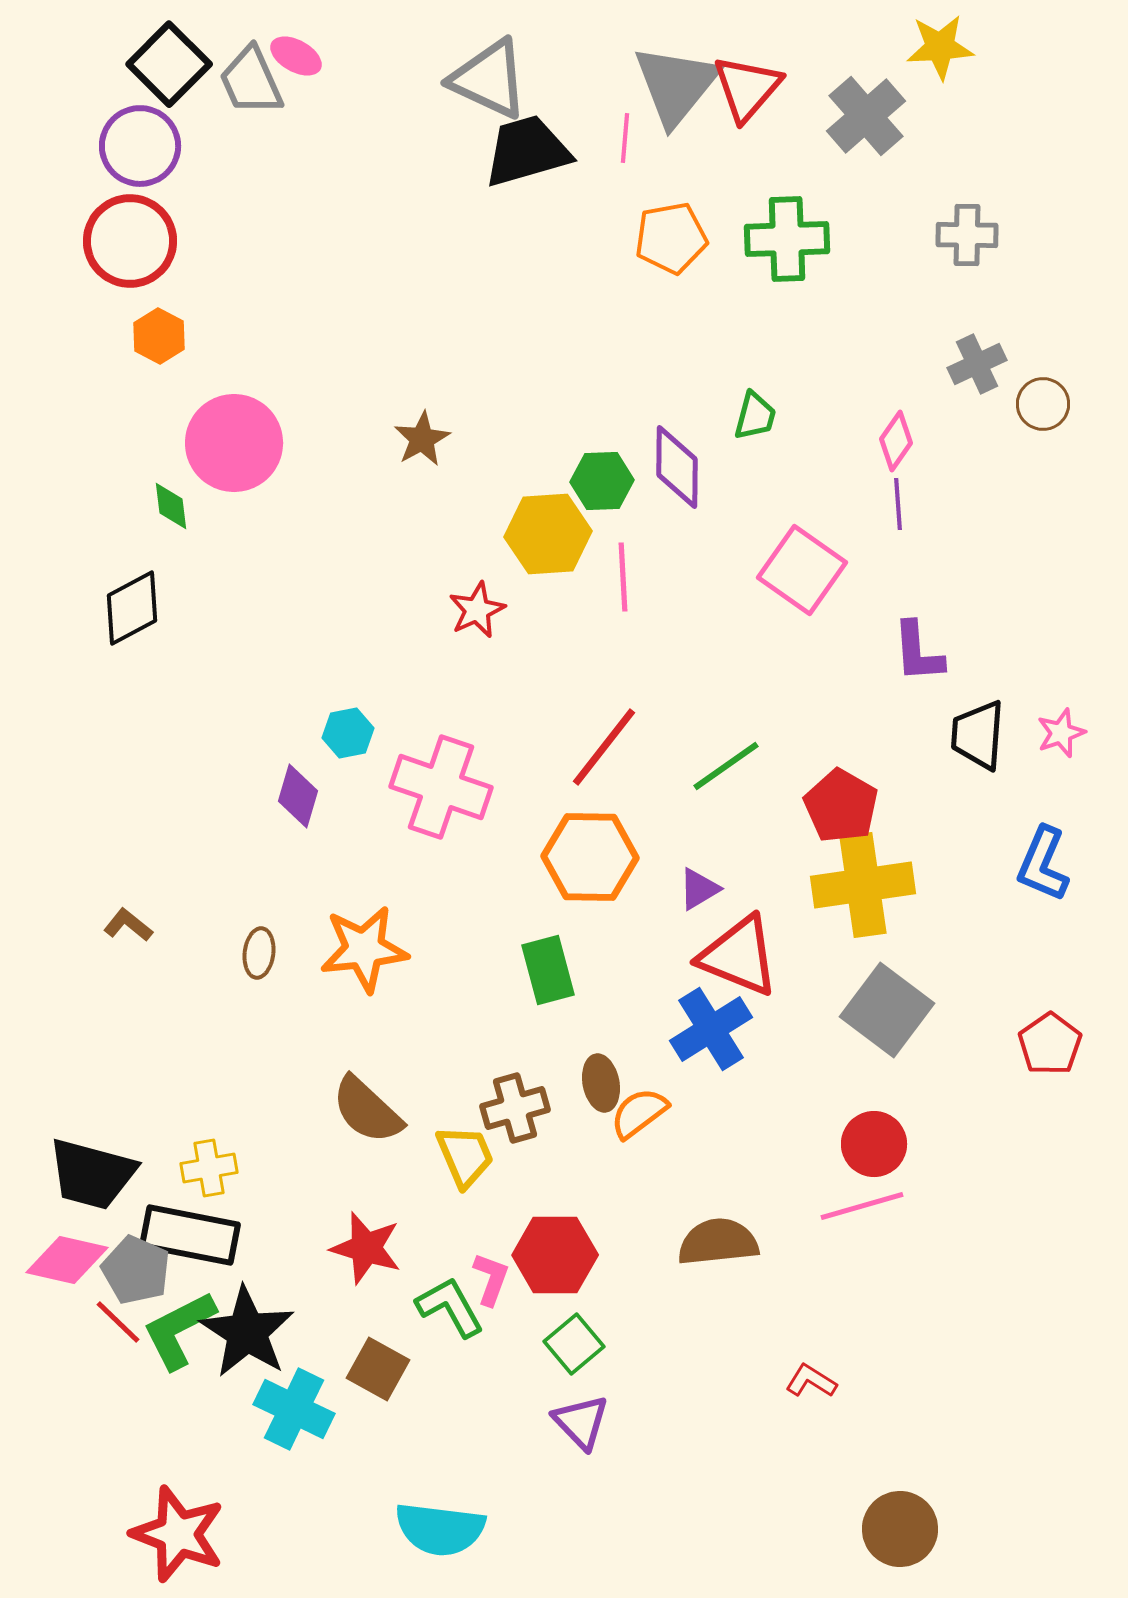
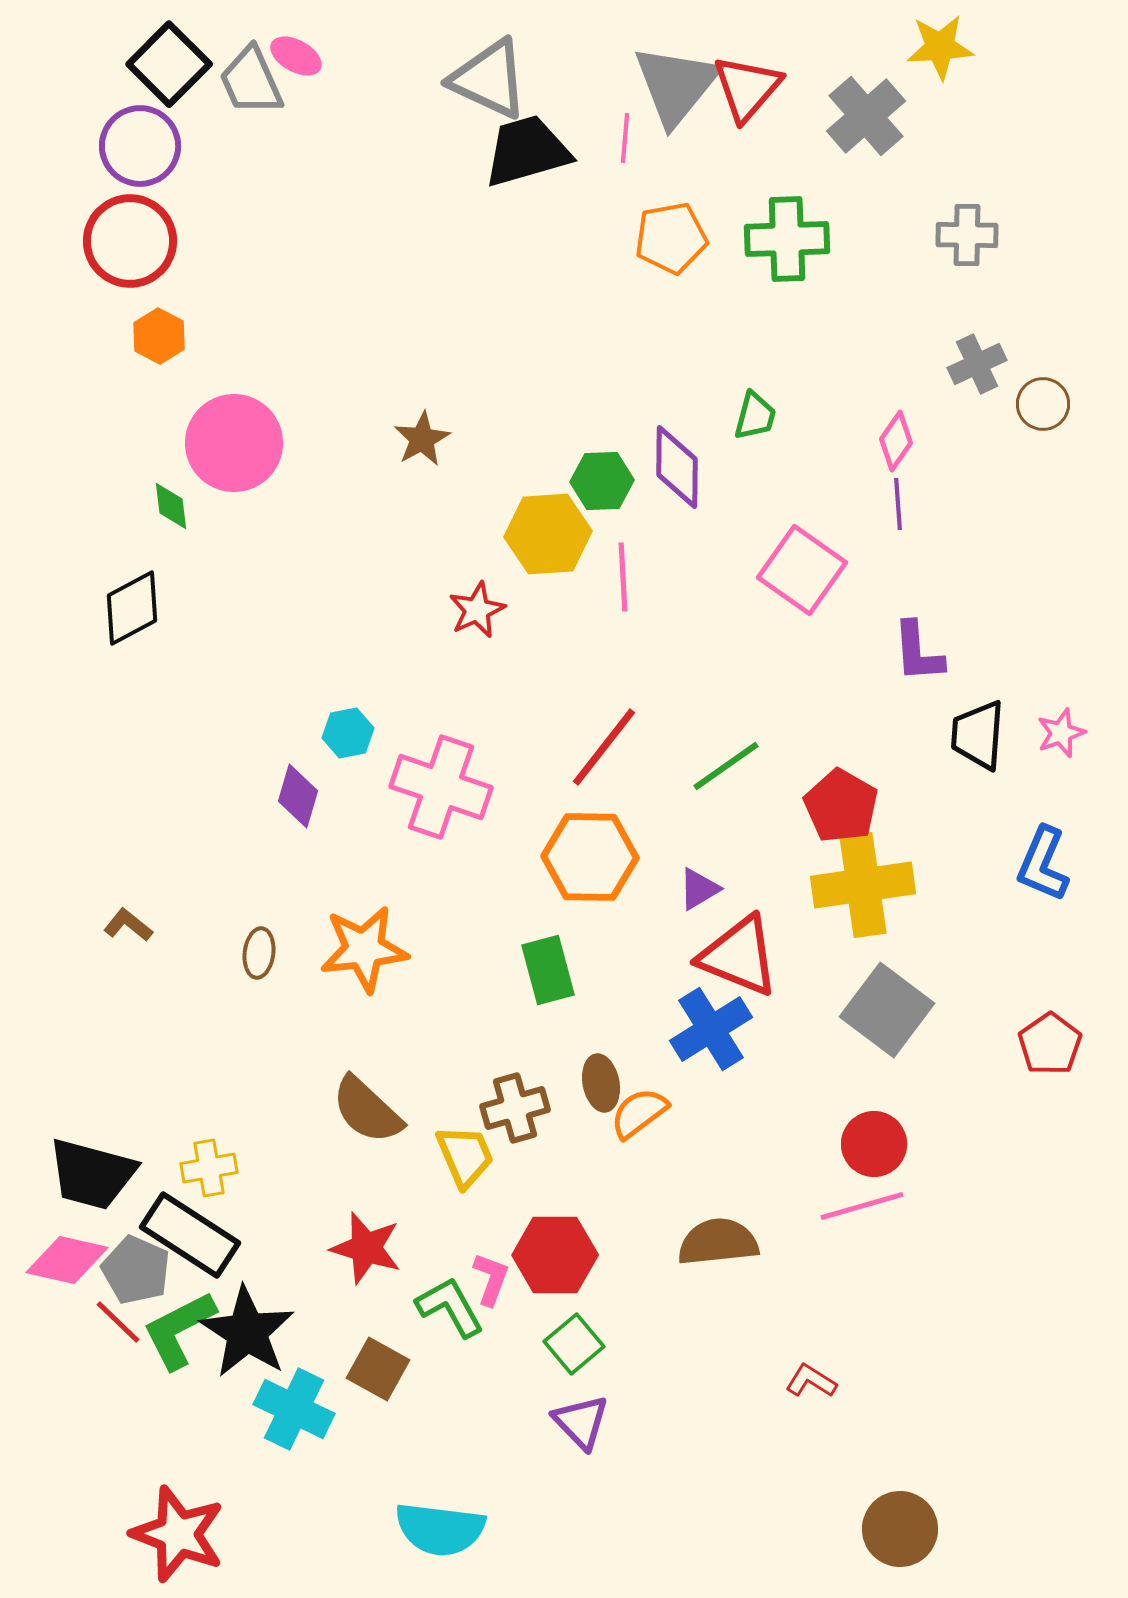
black rectangle at (190, 1235): rotated 22 degrees clockwise
